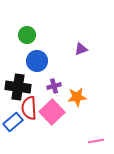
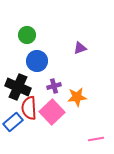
purple triangle: moved 1 px left, 1 px up
black cross: rotated 15 degrees clockwise
pink line: moved 2 px up
